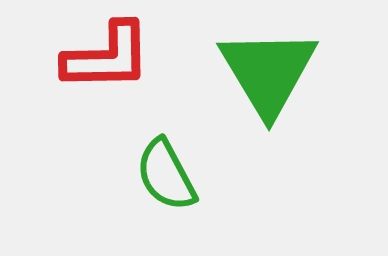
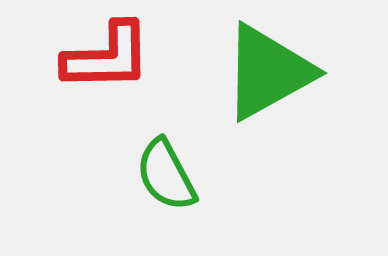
green triangle: rotated 32 degrees clockwise
